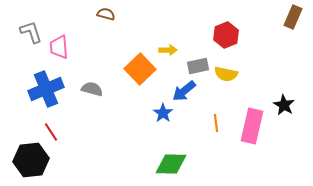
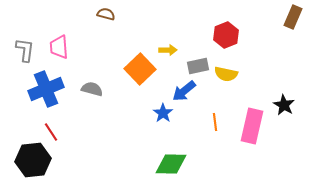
gray L-shape: moved 6 px left, 18 px down; rotated 25 degrees clockwise
orange line: moved 1 px left, 1 px up
black hexagon: moved 2 px right
